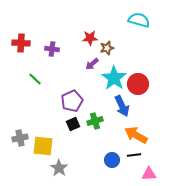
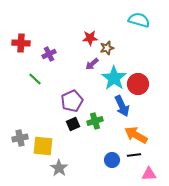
purple cross: moved 3 px left, 5 px down; rotated 32 degrees counterclockwise
